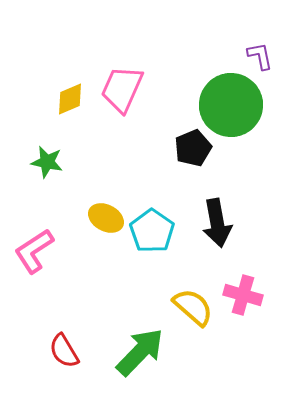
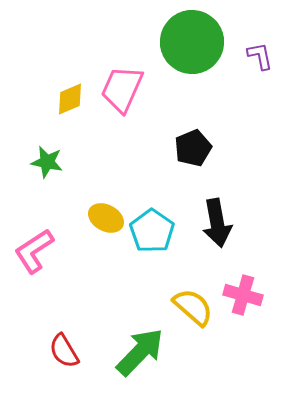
green circle: moved 39 px left, 63 px up
